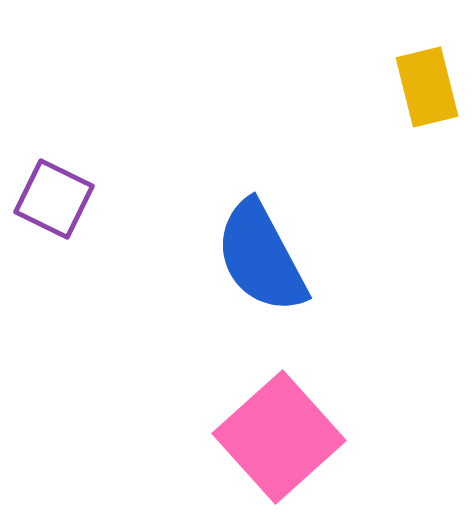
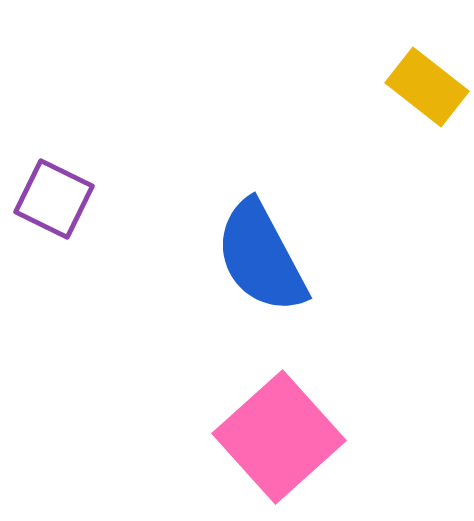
yellow rectangle: rotated 38 degrees counterclockwise
